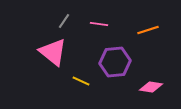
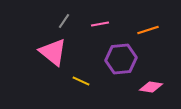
pink line: moved 1 px right; rotated 18 degrees counterclockwise
purple hexagon: moved 6 px right, 3 px up
